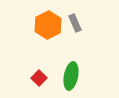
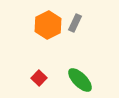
gray rectangle: rotated 48 degrees clockwise
green ellipse: moved 9 px right, 4 px down; rotated 56 degrees counterclockwise
